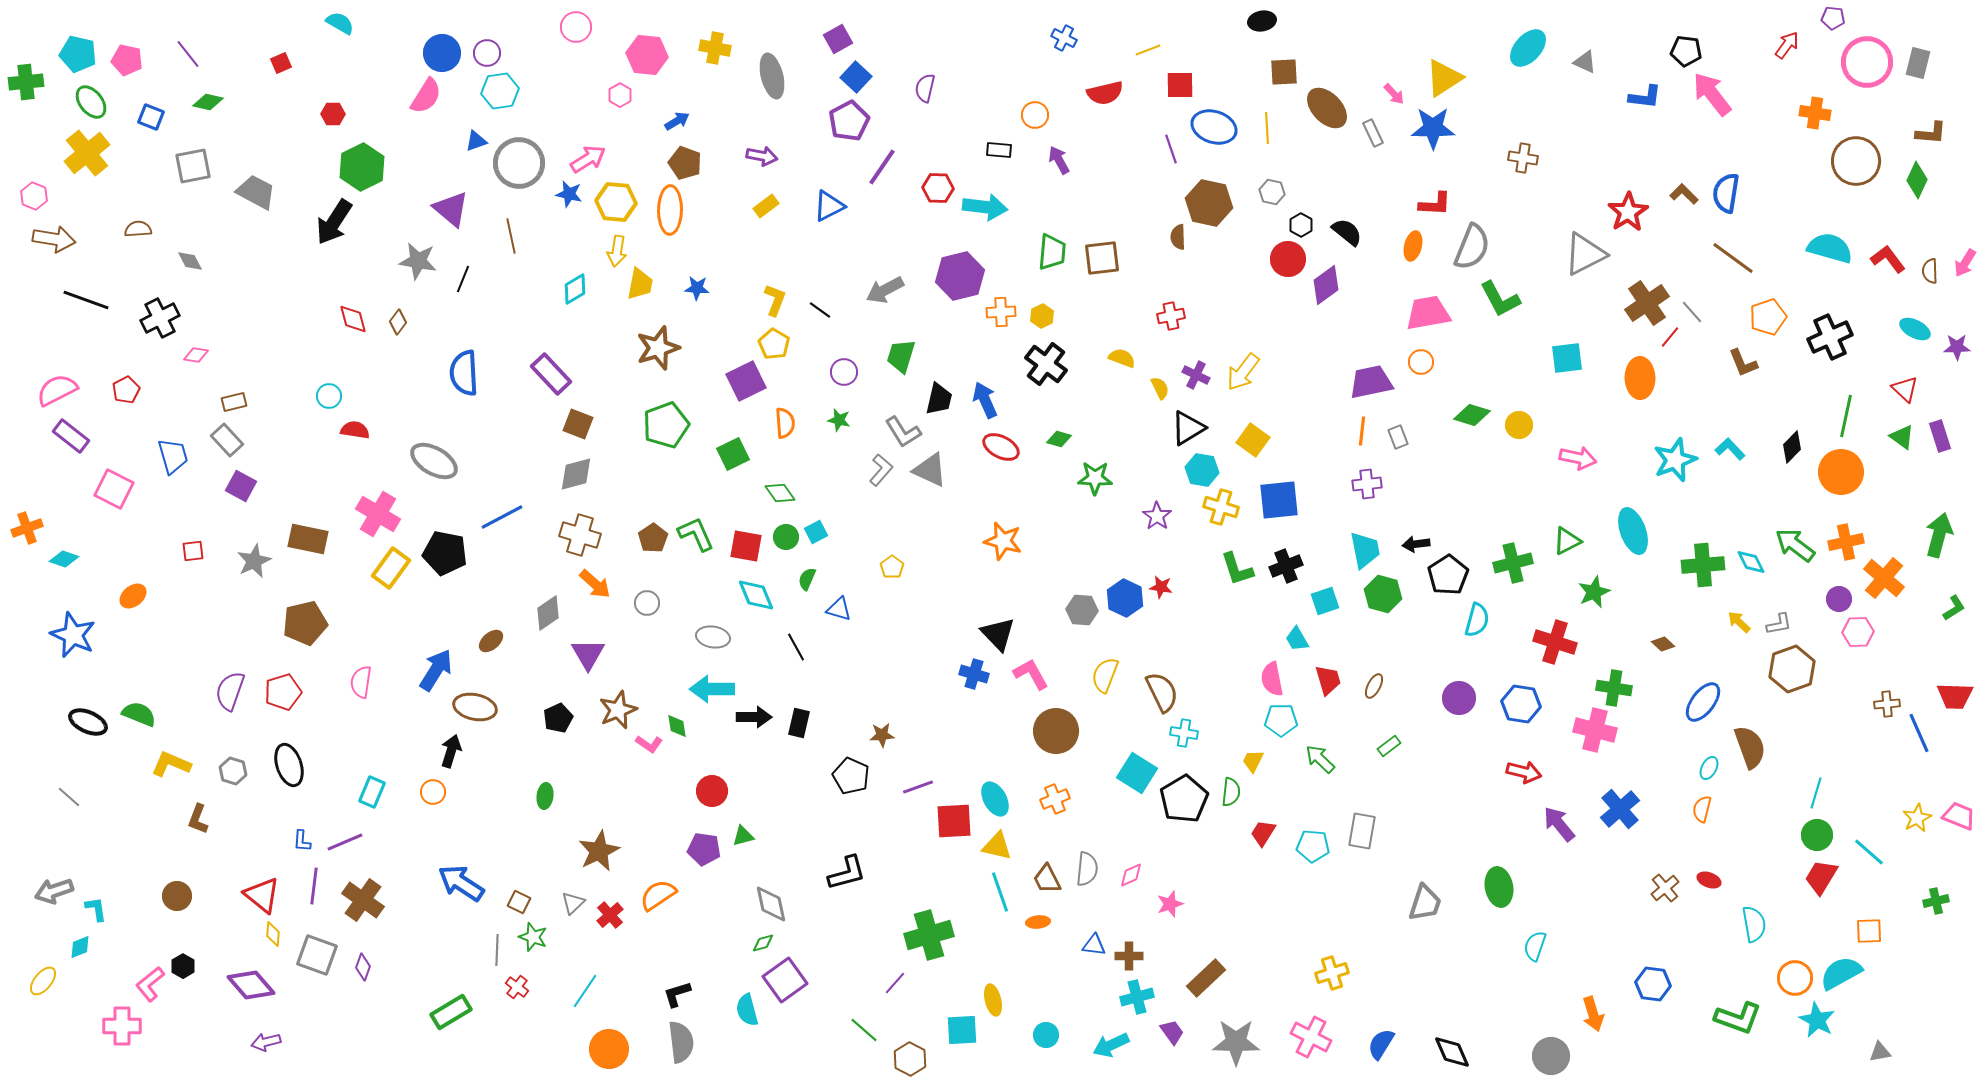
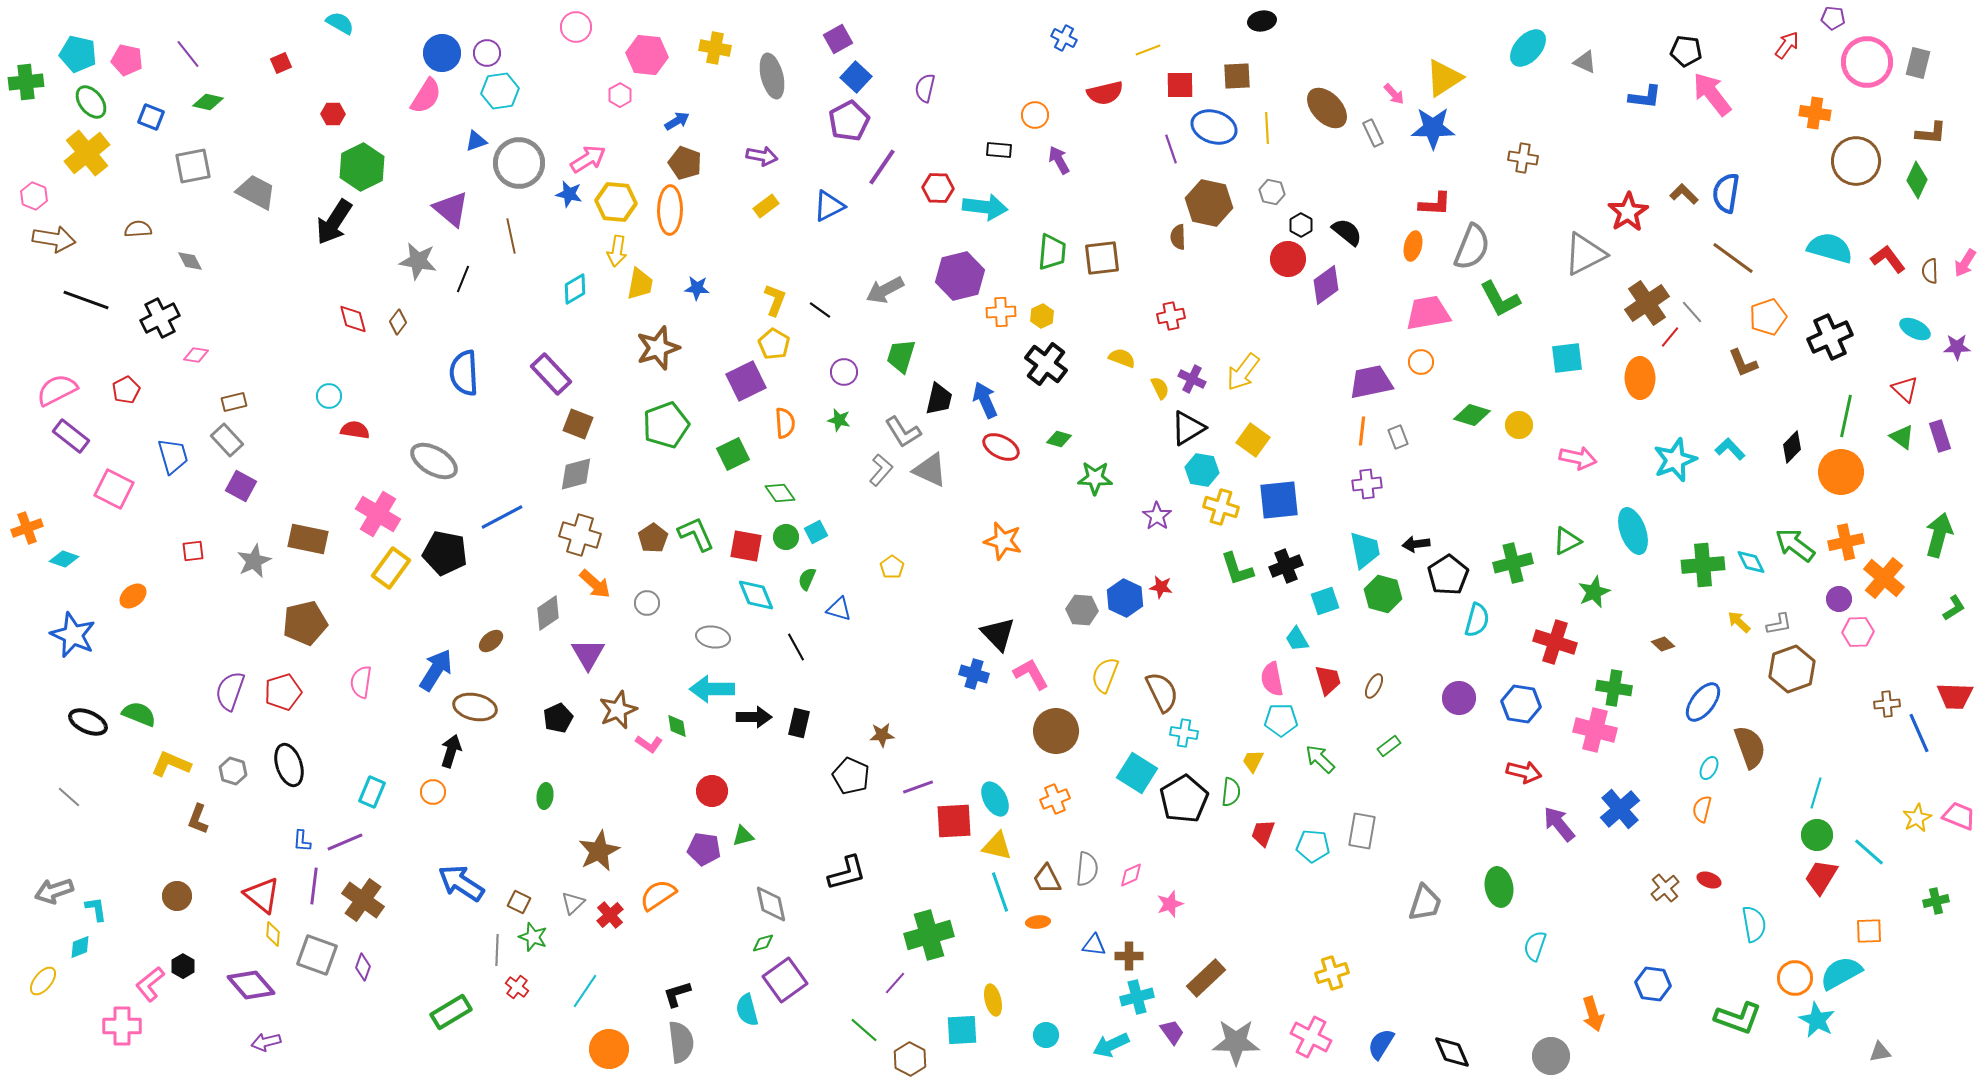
brown square at (1284, 72): moved 47 px left, 4 px down
purple cross at (1196, 375): moved 4 px left, 4 px down
red trapezoid at (1263, 833): rotated 12 degrees counterclockwise
